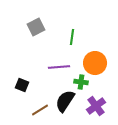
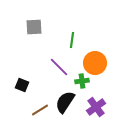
gray square: moved 2 px left; rotated 24 degrees clockwise
green line: moved 3 px down
purple line: rotated 50 degrees clockwise
green cross: moved 1 px right, 1 px up; rotated 16 degrees counterclockwise
black semicircle: moved 1 px down
purple cross: moved 1 px down
